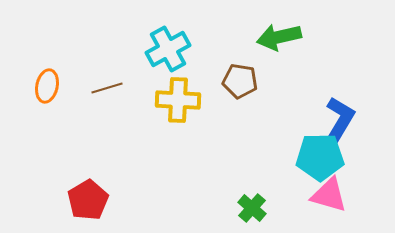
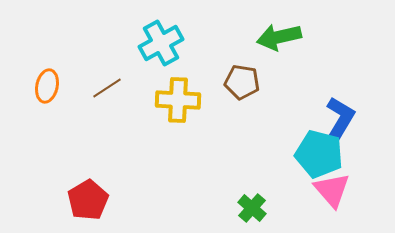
cyan cross: moved 7 px left, 6 px up
brown pentagon: moved 2 px right, 1 px down
brown line: rotated 16 degrees counterclockwise
cyan pentagon: moved 1 px left, 3 px up; rotated 15 degrees clockwise
pink triangle: moved 3 px right, 5 px up; rotated 33 degrees clockwise
